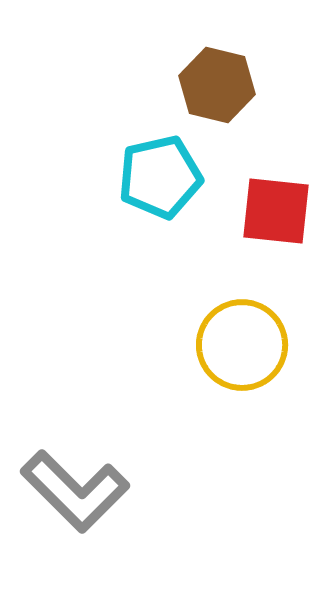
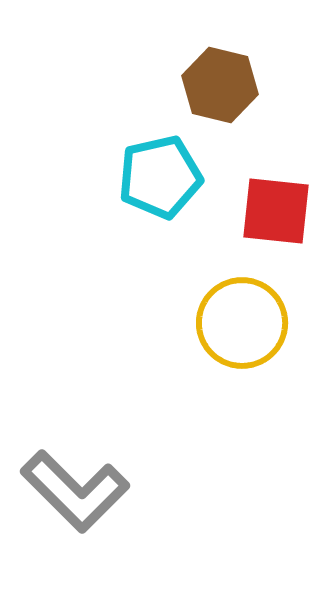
brown hexagon: moved 3 px right
yellow circle: moved 22 px up
